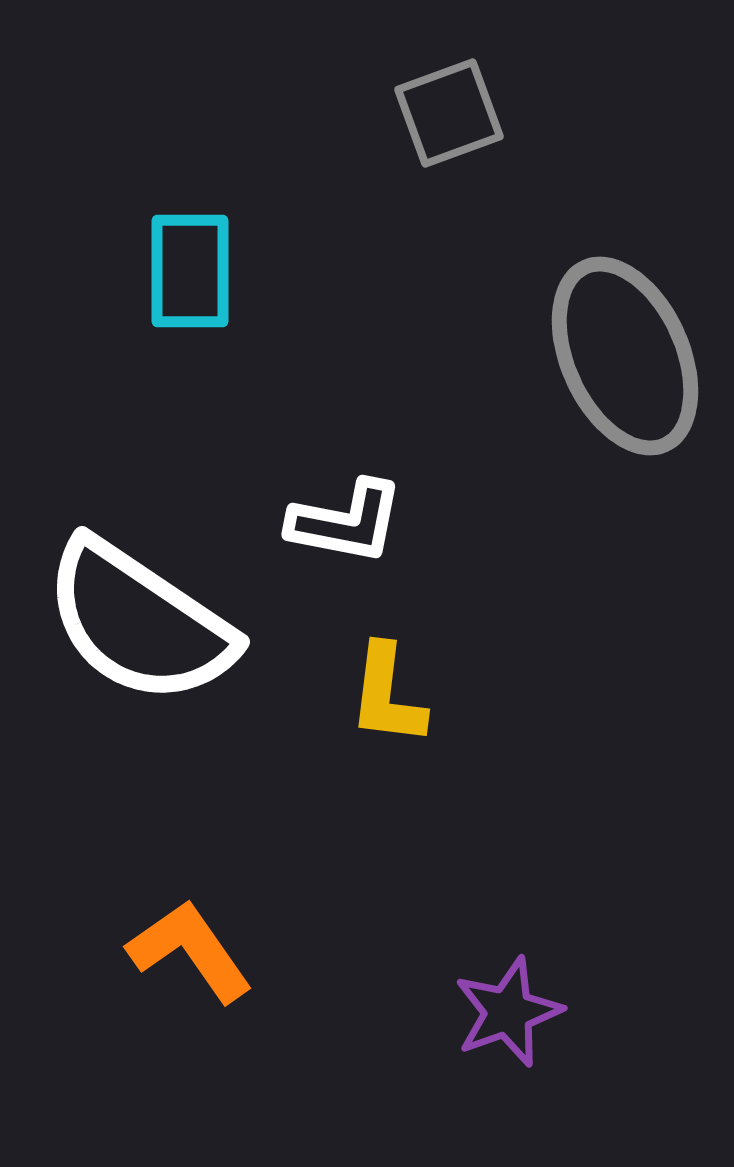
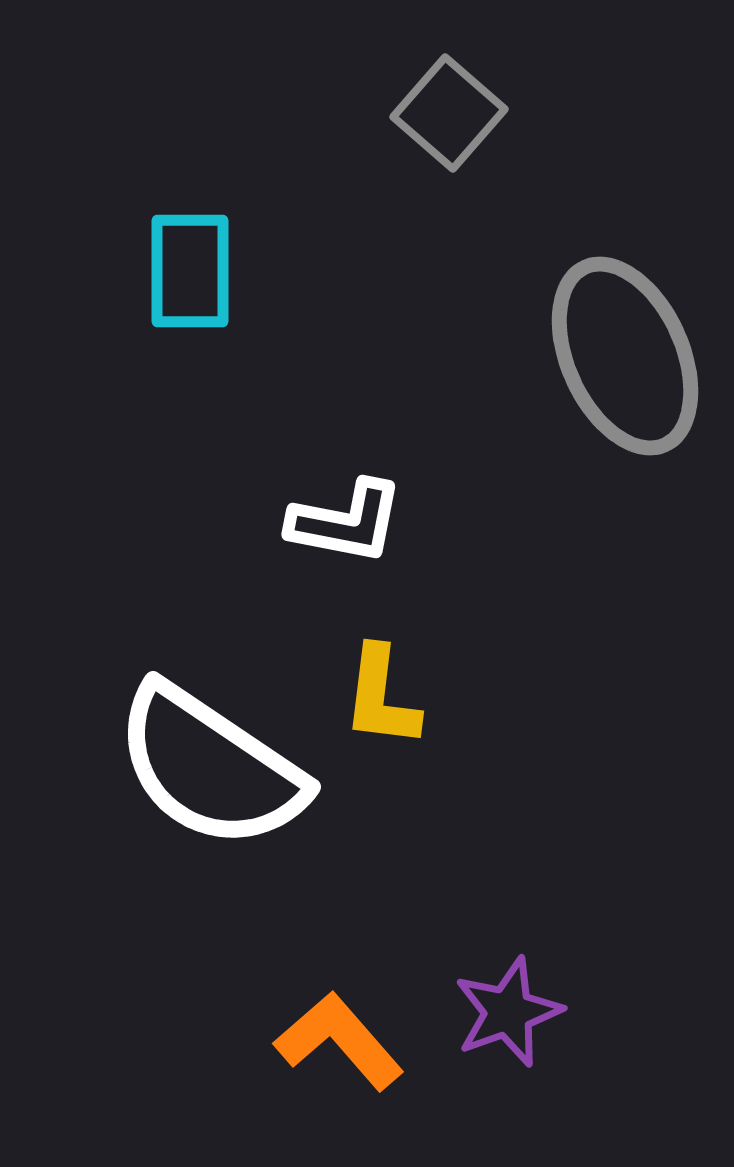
gray square: rotated 29 degrees counterclockwise
white semicircle: moved 71 px right, 145 px down
yellow L-shape: moved 6 px left, 2 px down
orange L-shape: moved 149 px right, 90 px down; rotated 6 degrees counterclockwise
